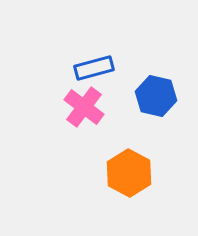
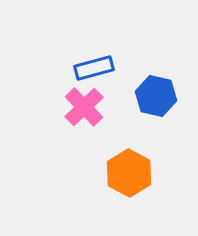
pink cross: rotated 9 degrees clockwise
